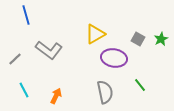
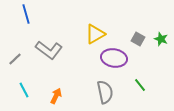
blue line: moved 1 px up
green star: rotated 24 degrees counterclockwise
